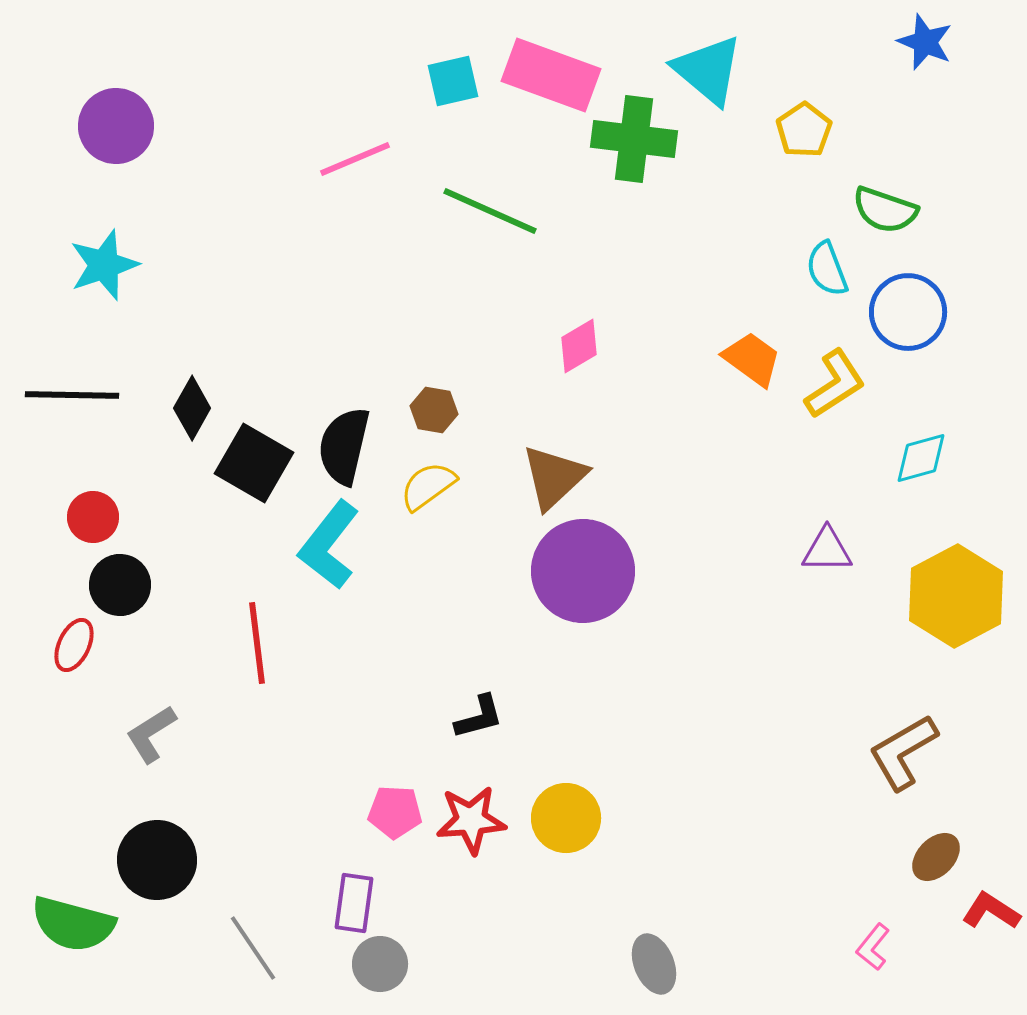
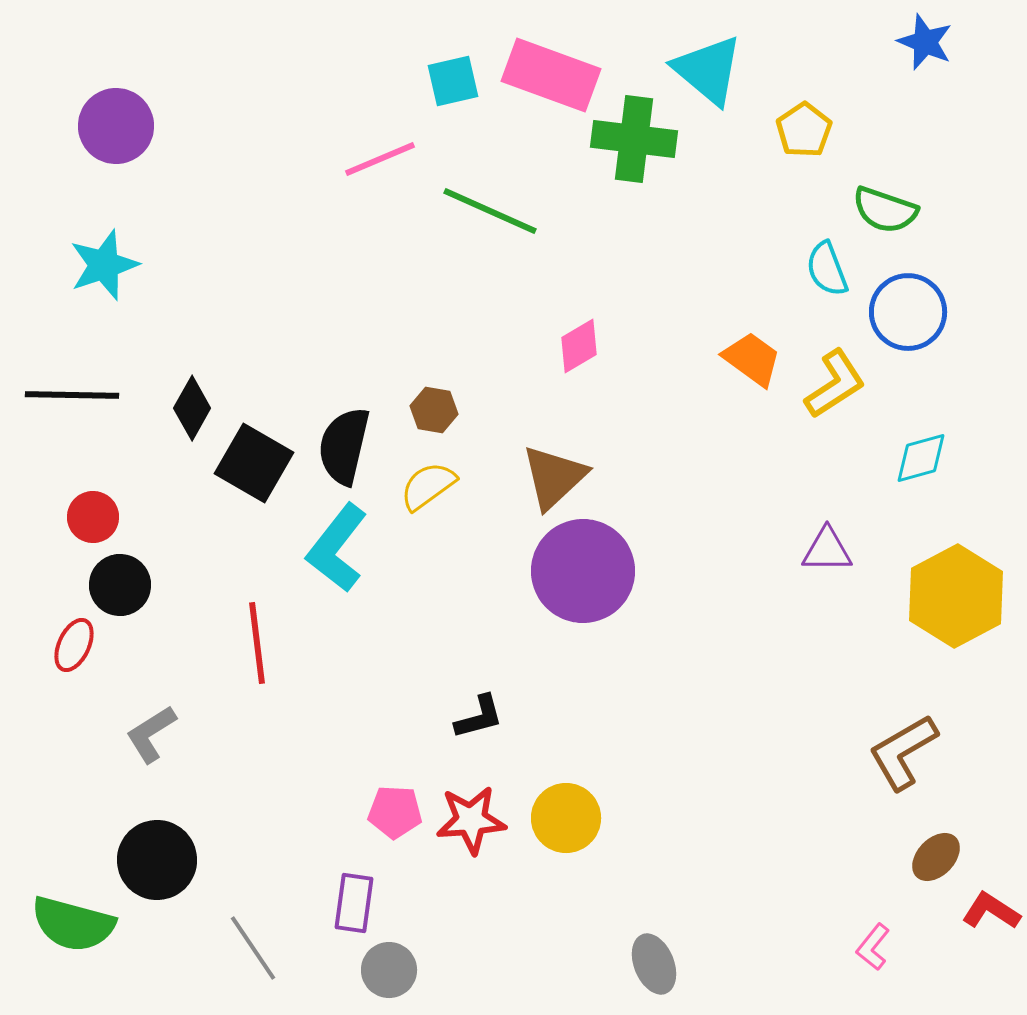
pink line at (355, 159): moved 25 px right
cyan L-shape at (329, 545): moved 8 px right, 3 px down
gray circle at (380, 964): moved 9 px right, 6 px down
